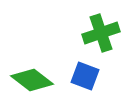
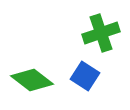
blue square: rotated 12 degrees clockwise
